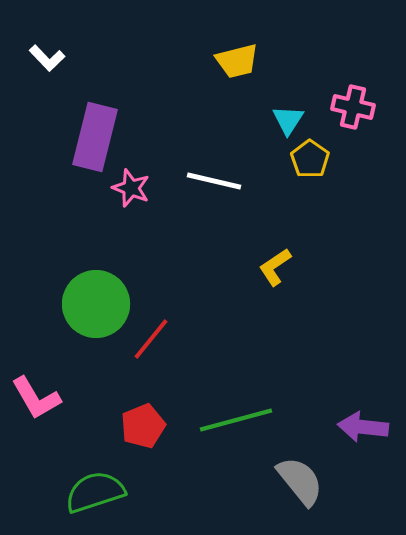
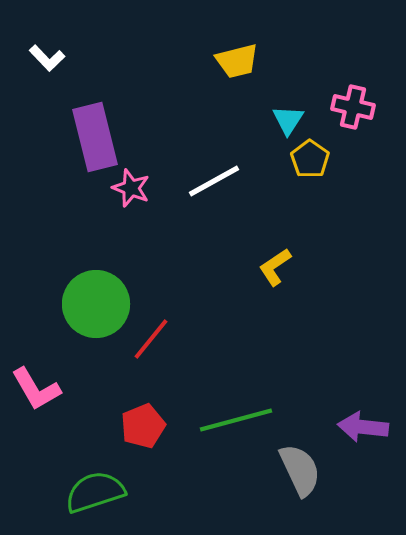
purple rectangle: rotated 28 degrees counterclockwise
white line: rotated 42 degrees counterclockwise
pink L-shape: moved 9 px up
gray semicircle: moved 11 px up; rotated 14 degrees clockwise
